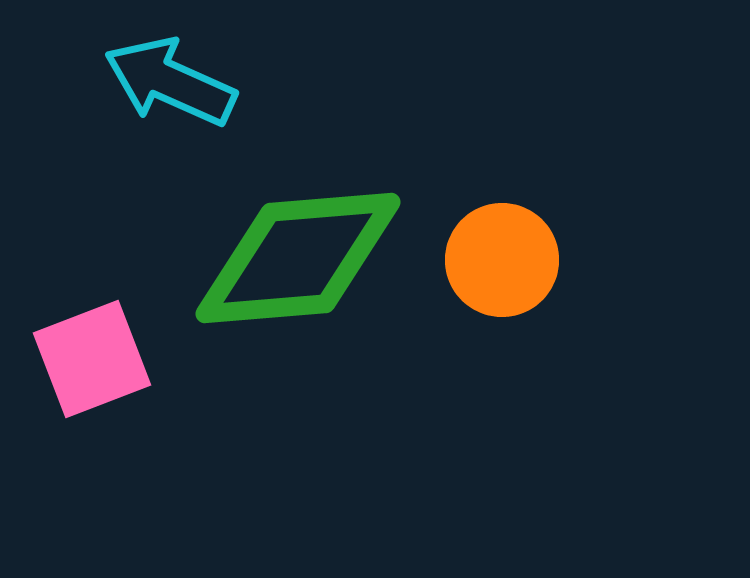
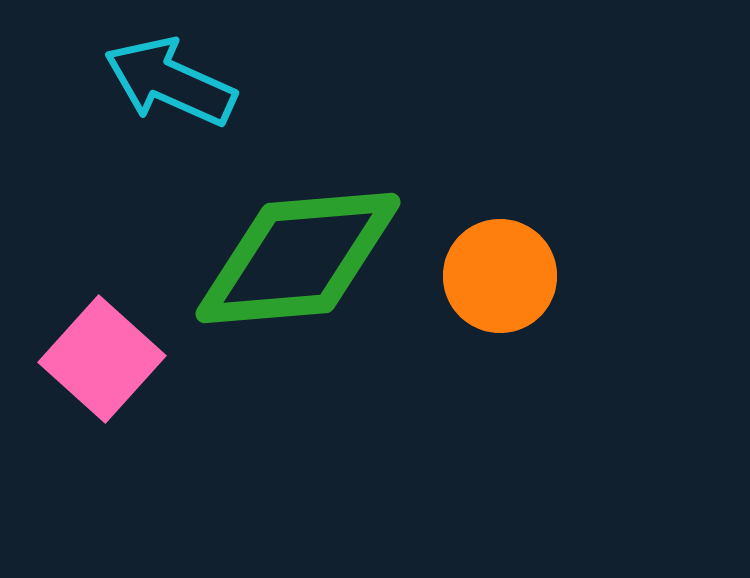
orange circle: moved 2 px left, 16 px down
pink square: moved 10 px right; rotated 27 degrees counterclockwise
